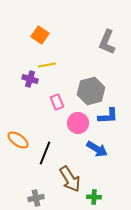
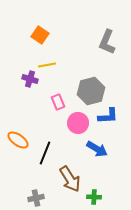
pink rectangle: moved 1 px right
